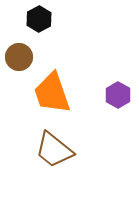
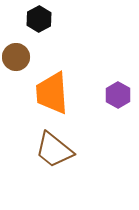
brown circle: moved 3 px left
orange trapezoid: rotated 15 degrees clockwise
